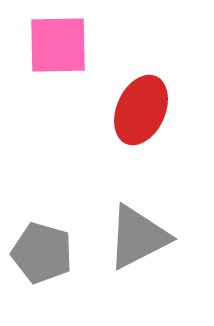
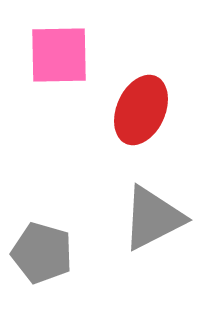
pink square: moved 1 px right, 10 px down
gray triangle: moved 15 px right, 19 px up
